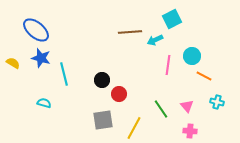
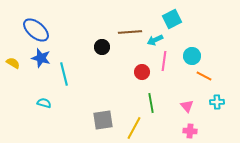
pink line: moved 4 px left, 4 px up
black circle: moved 33 px up
red circle: moved 23 px right, 22 px up
cyan cross: rotated 16 degrees counterclockwise
green line: moved 10 px left, 6 px up; rotated 24 degrees clockwise
